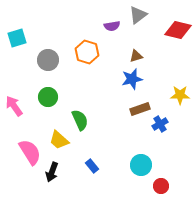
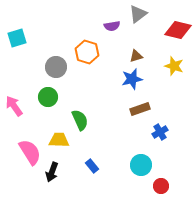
gray triangle: moved 1 px up
gray circle: moved 8 px right, 7 px down
yellow star: moved 6 px left, 29 px up; rotated 18 degrees clockwise
blue cross: moved 8 px down
yellow trapezoid: rotated 140 degrees clockwise
